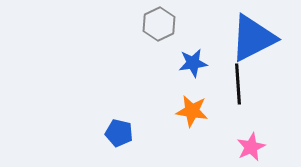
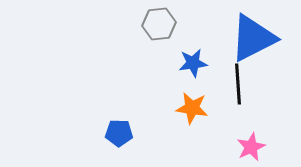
gray hexagon: rotated 20 degrees clockwise
orange star: moved 3 px up
blue pentagon: rotated 12 degrees counterclockwise
